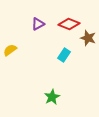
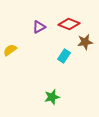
purple triangle: moved 1 px right, 3 px down
brown star: moved 3 px left, 4 px down; rotated 28 degrees counterclockwise
cyan rectangle: moved 1 px down
green star: rotated 14 degrees clockwise
